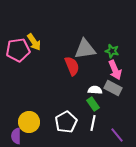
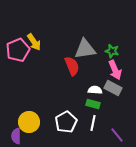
pink pentagon: rotated 15 degrees counterclockwise
green rectangle: rotated 40 degrees counterclockwise
